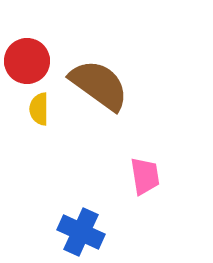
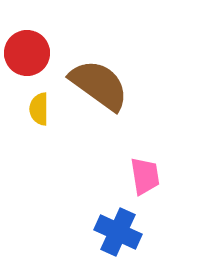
red circle: moved 8 px up
blue cross: moved 37 px right
